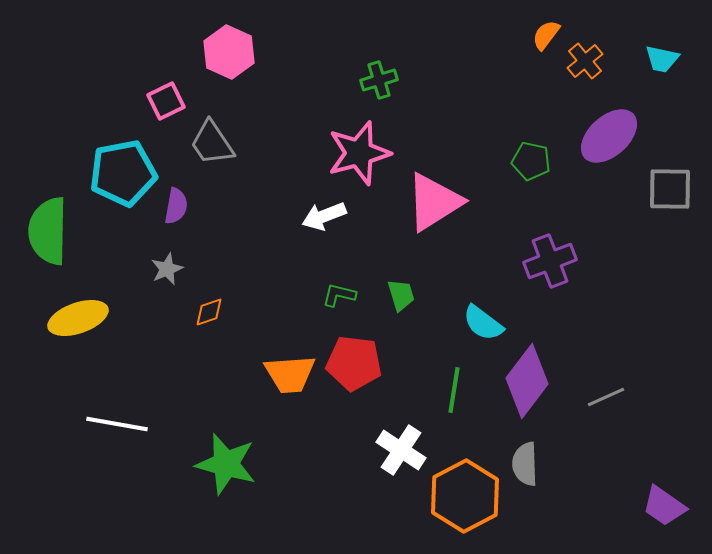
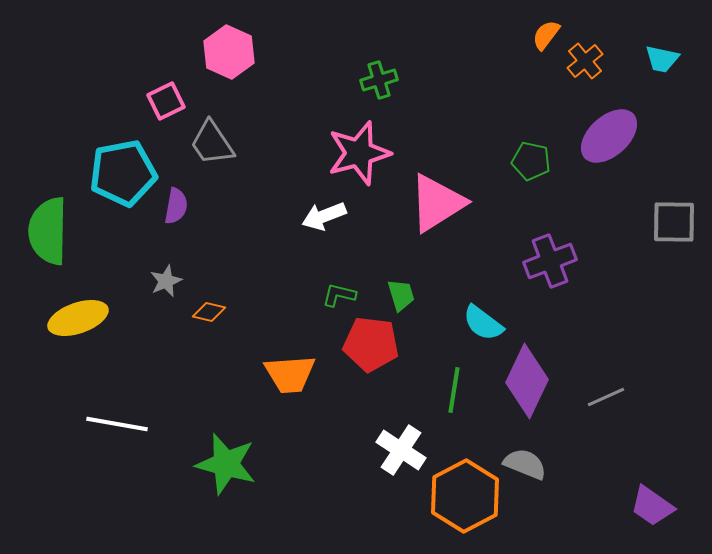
gray square: moved 4 px right, 33 px down
pink triangle: moved 3 px right, 1 px down
gray star: moved 1 px left, 12 px down
orange diamond: rotated 32 degrees clockwise
red pentagon: moved 17 px right, 19 px up
purple diamond: rotated 12 degrees counterclockwise
gray semicircle: rotated 114 degrees clockwise
purple trapezoid: moved 12 px left
